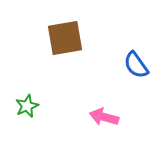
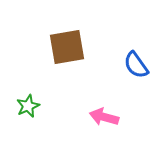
brown square: moved 2 px right, 9 px down
green star: moved 1 px right
